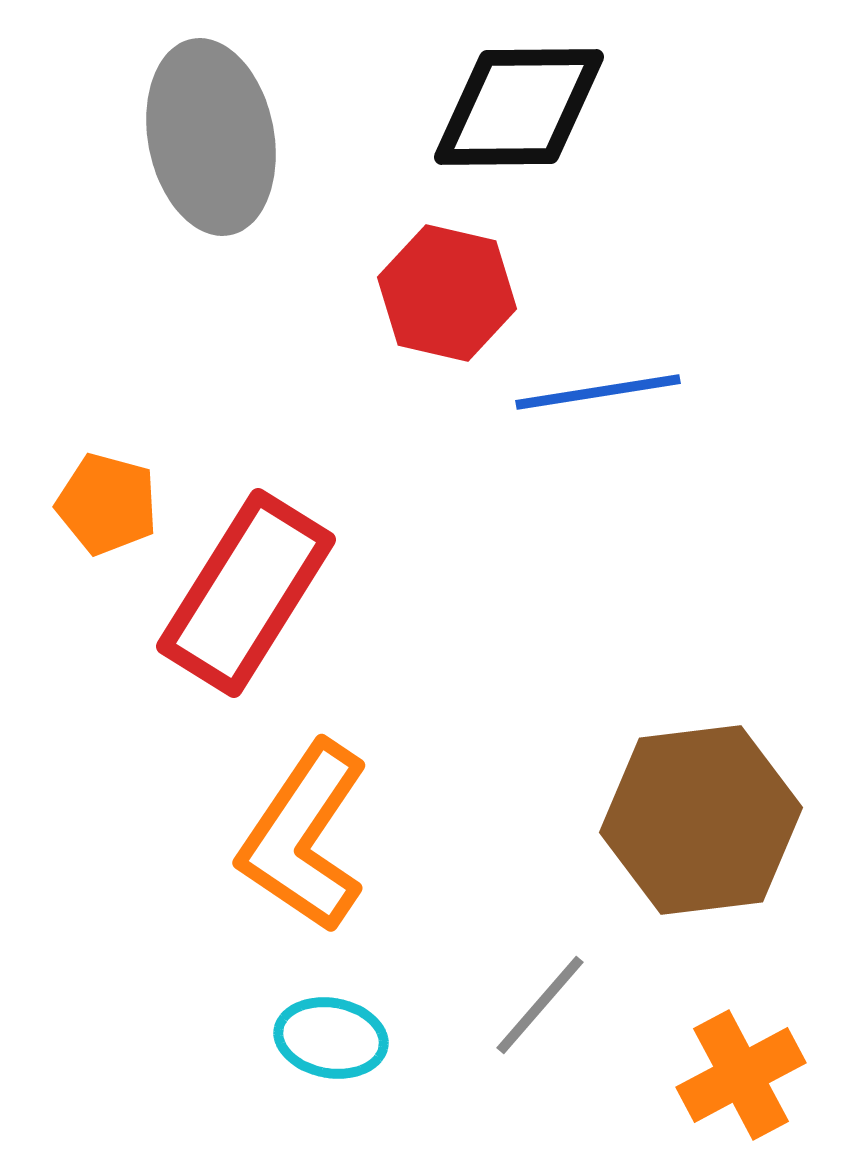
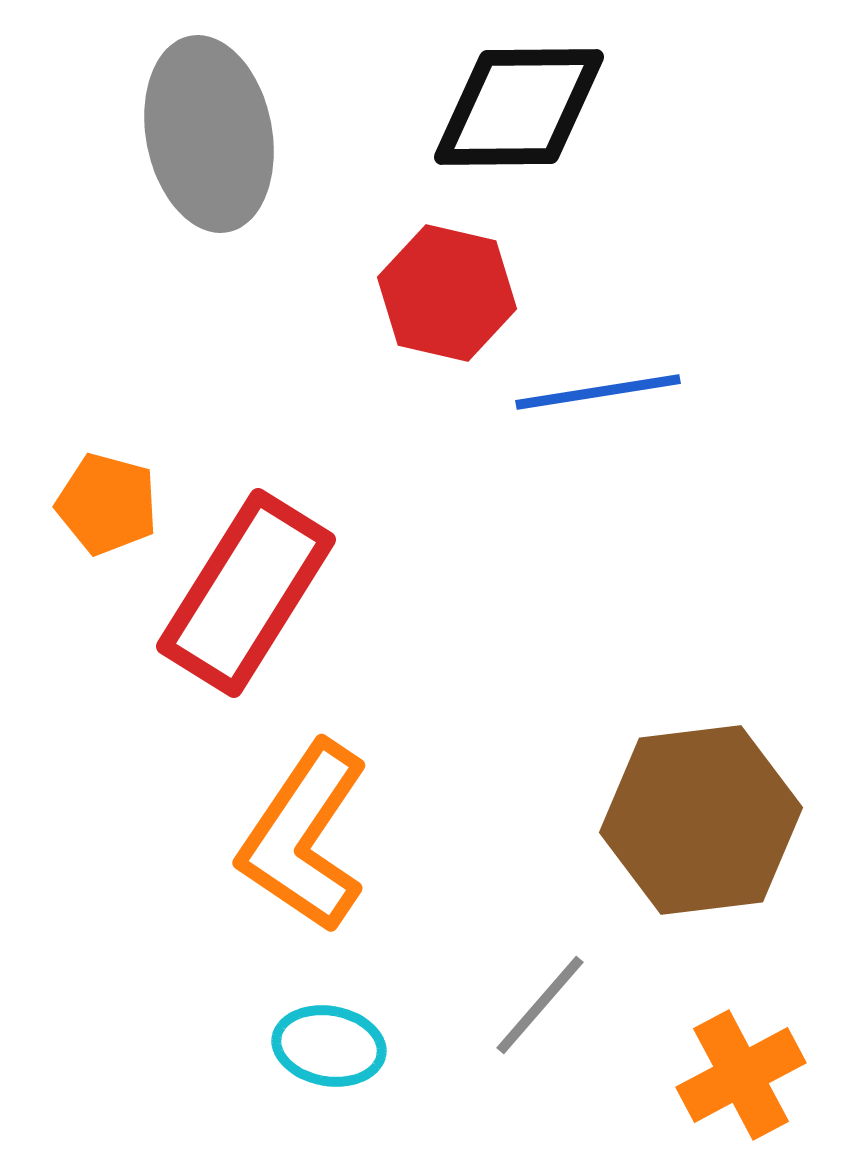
gray ellipse: moved 2 px left, 3 px up
cyan ellipse: moved 2 px left, 8 px down
